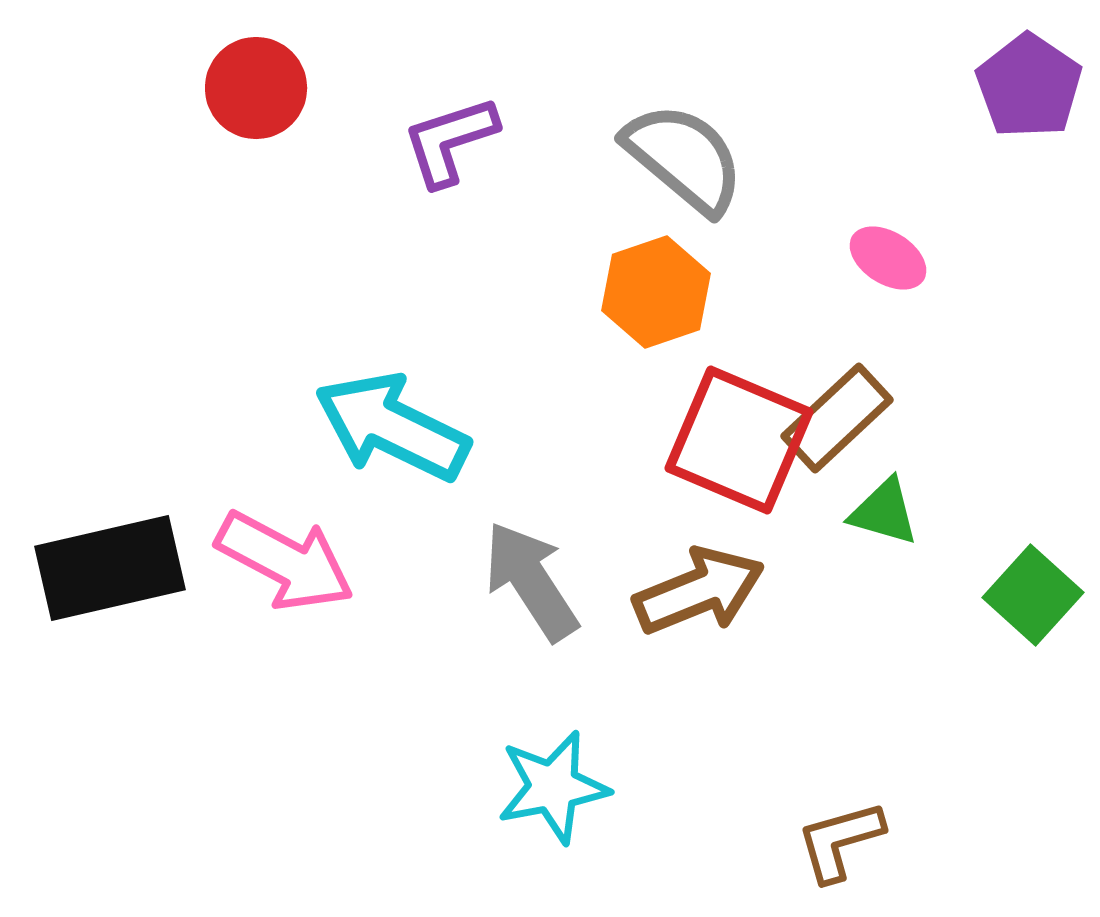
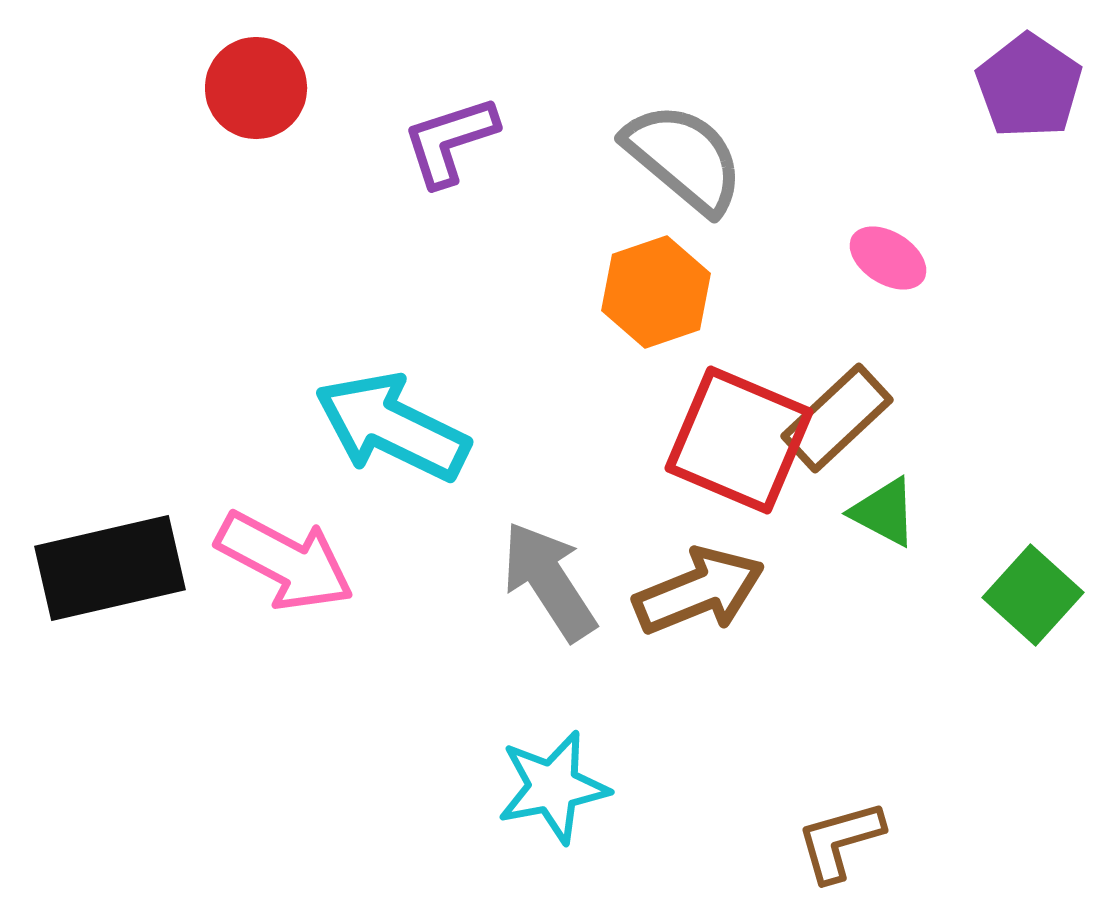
green triangle: rotated 12 degrees clockwise
gray arrow: moved 18 px right
